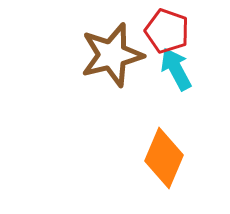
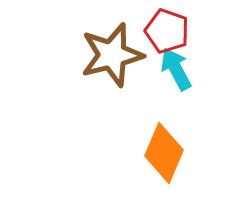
orange diamond: moved 5 px up
